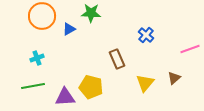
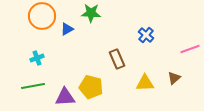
blue triangle: moved 2 px left
yellow triangle: rotated 48 degrees clockwise
